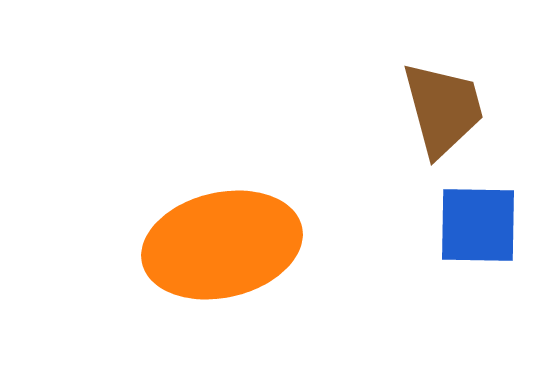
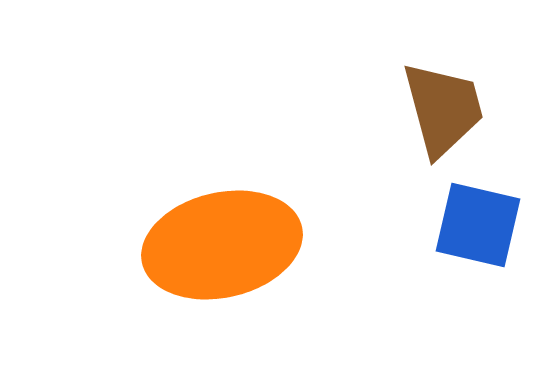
blue square: rotated 12 degrees clockwise
